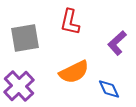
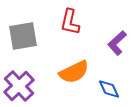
gray square: moved 2 px left, 2 px up
